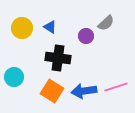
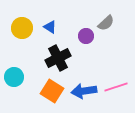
black cross: rotated 35 degrees counterclockwise
